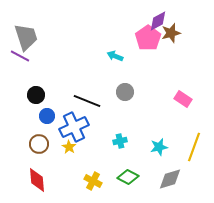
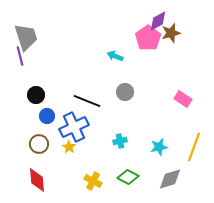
purple line: rotated 48 degrees clockwise
